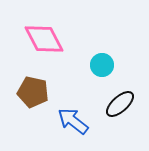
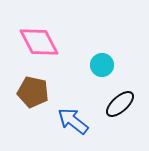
pink diamond: moved 5 px left, 3 px down
